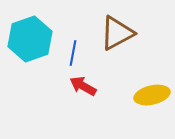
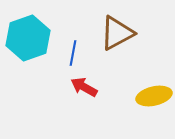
cyan hexagon: moved 2 px left, 1 px up
red arrow: moved 1 px right, 1 px down
yellow ellipse: moved 2 px right, 1 px down
